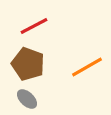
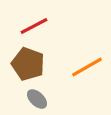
gray ellipse: moved 10 px right
